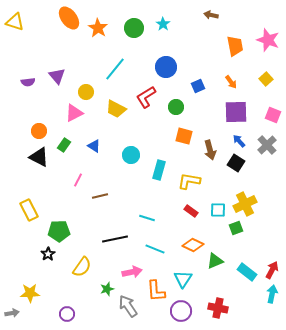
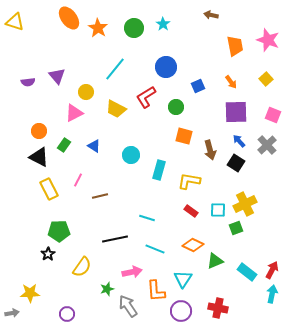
yellow rectangle at (29, 210): moved 20 px right, 21 px up
